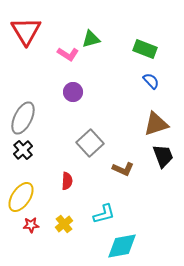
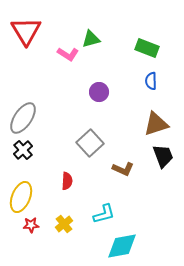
green rectangle: moved 2 px right, 1 px up
blue semicircle: rotated 138 degrees counterclockwise
purple circle: moved 26 px right
gray ellipse: rotated 8 degrees clockwise
yellow ellipse: rotated 12 degrees counterclockwise
